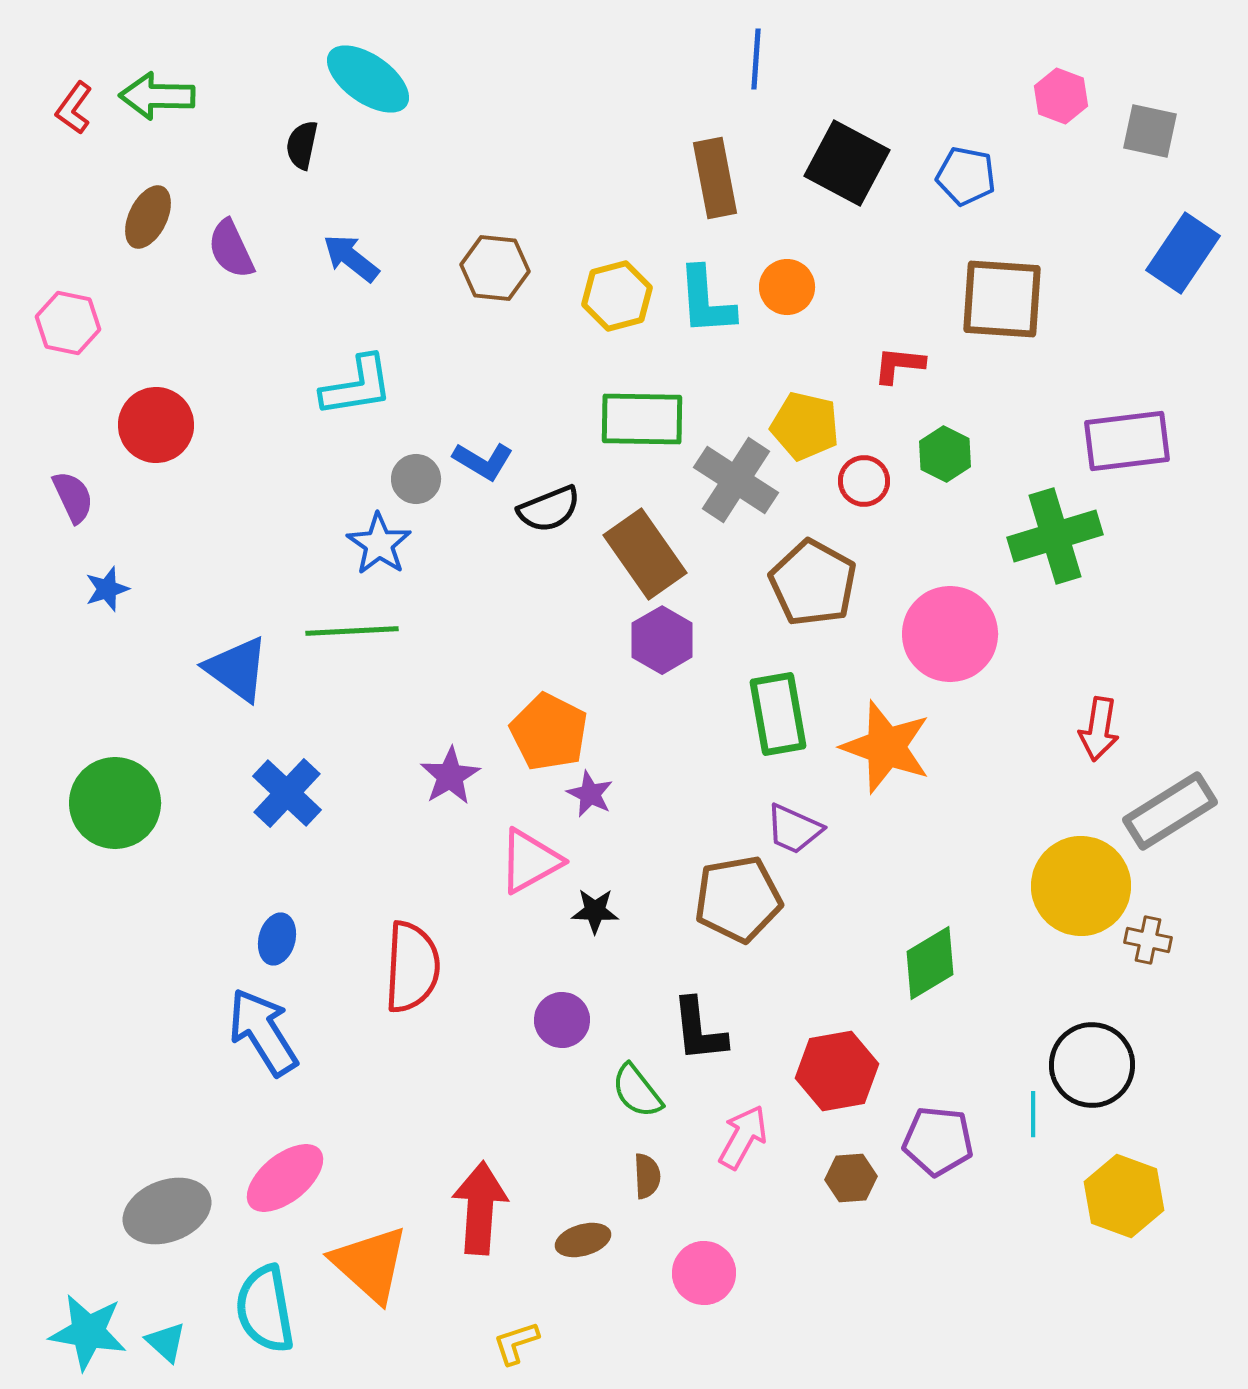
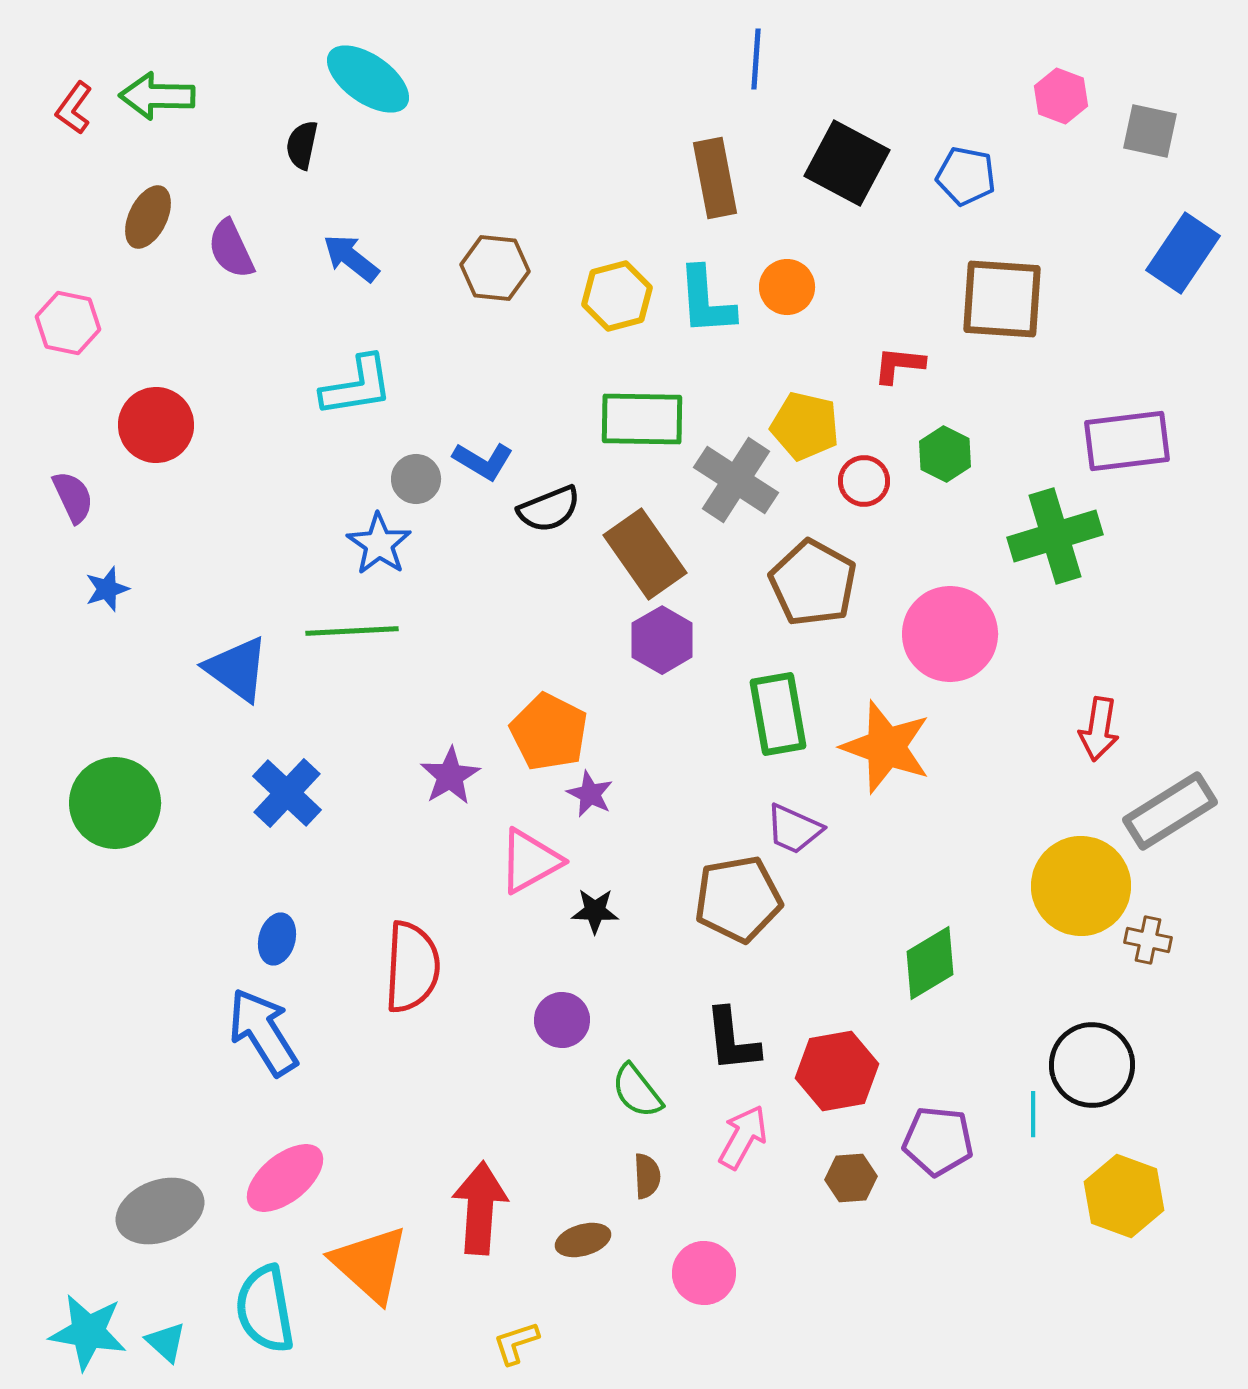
black L-shape at (699, 1030): moved 33 px right, 10 px down
gray ellipse at (167, 1211): moved 7 px left
